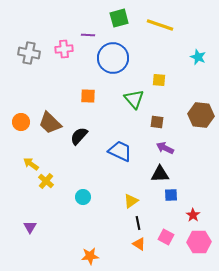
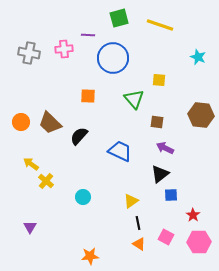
black triangle: rotated 36 degrees counterclockwise
